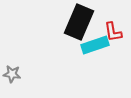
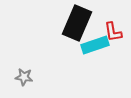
black rectangle: moved 2 px left, 1 px down
gray star: moved 12 px right, 3 px down
